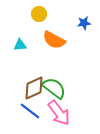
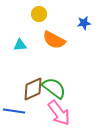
brown diamond: moved 1 px left, 1 px down
blue line: moved 16 px left; rotated 30 degrees counterclockwise
